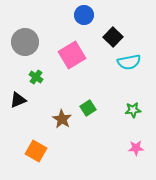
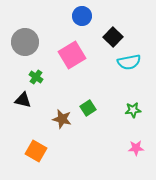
blue circle: moved 2 px left, 1 px down
black triangle: moved 5 px right; rotated 36 degrees clockwise
brown star: rotated 18 degrees counterclockwise
